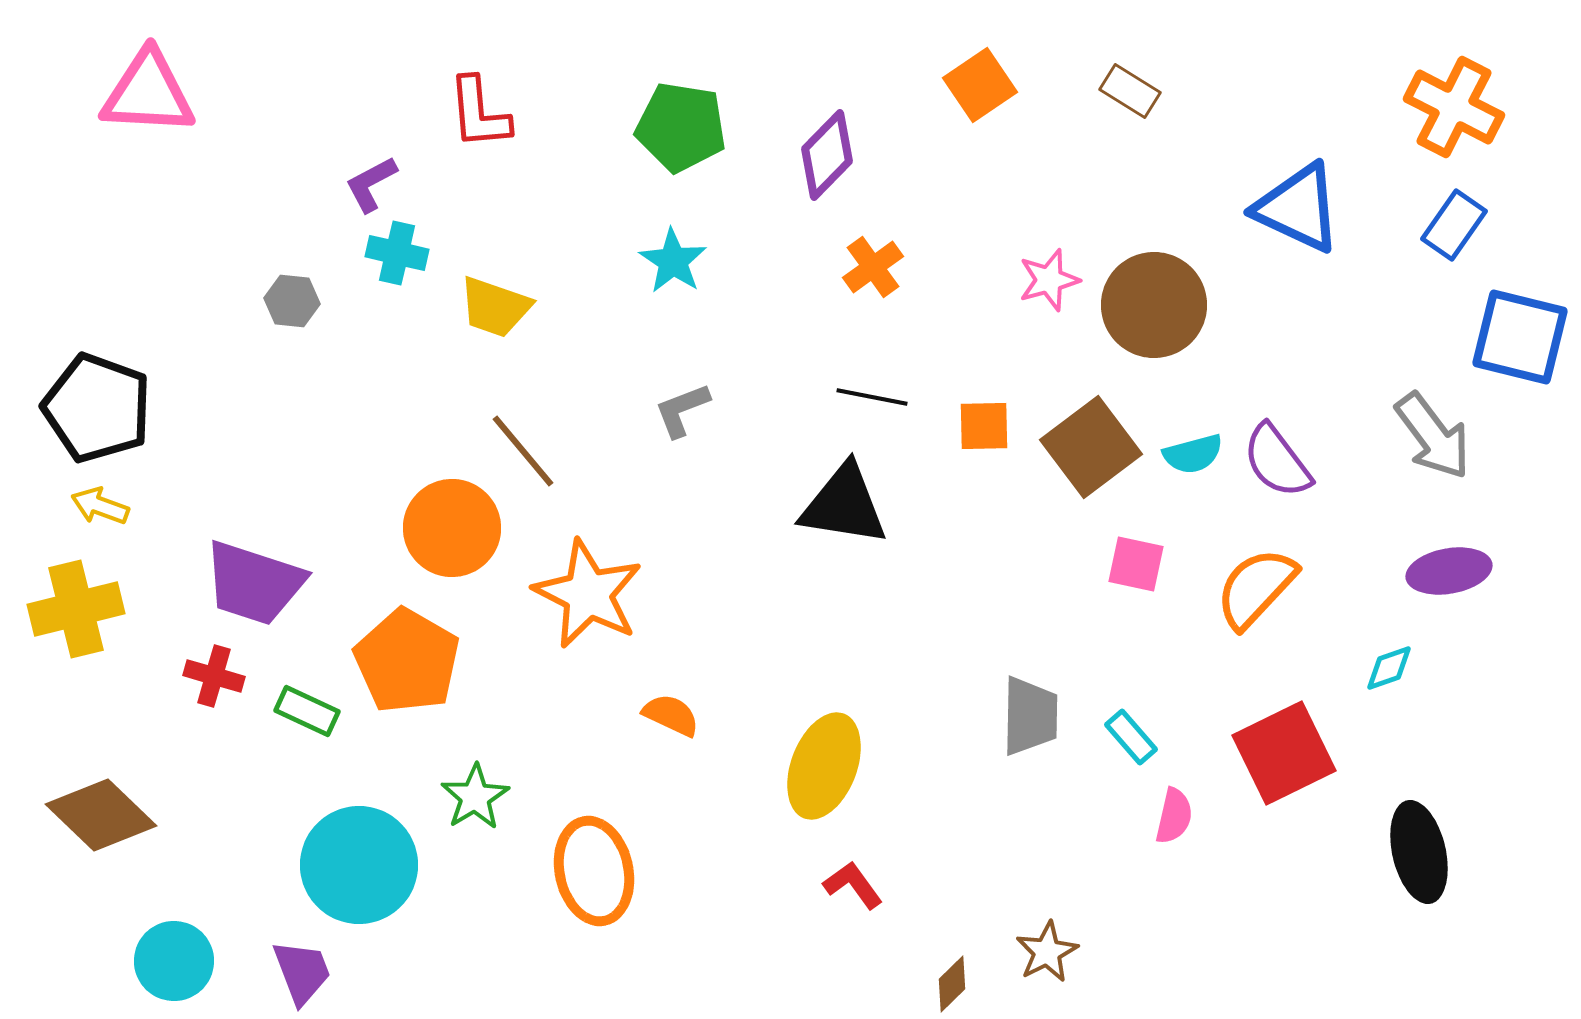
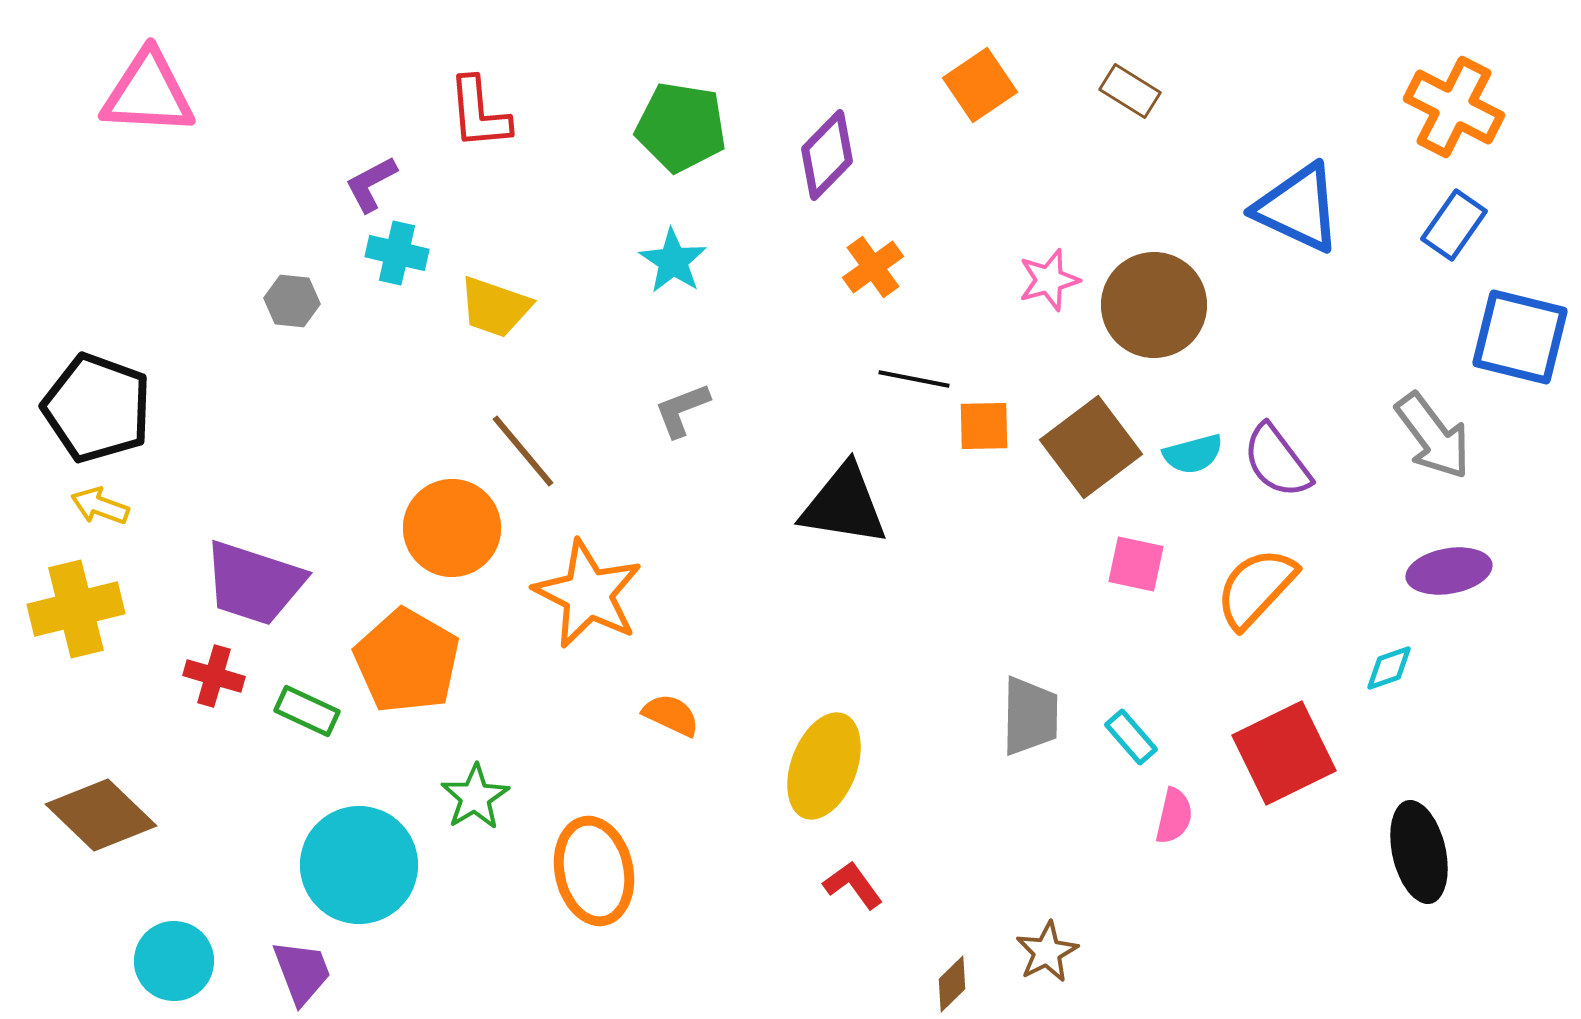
black line at (872, 397): moved 42 px right, 18 px up
